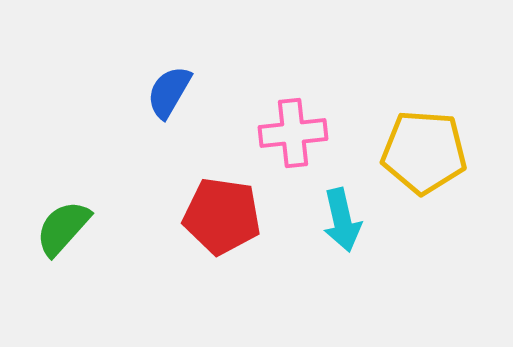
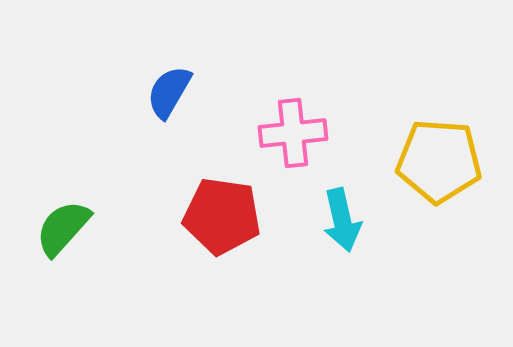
yellow pentagon: moved 15 px right, 9 px down
